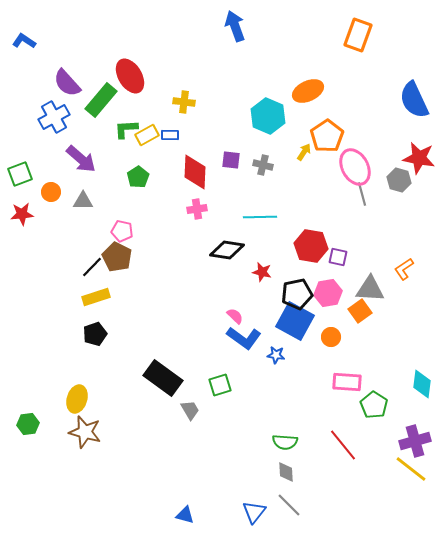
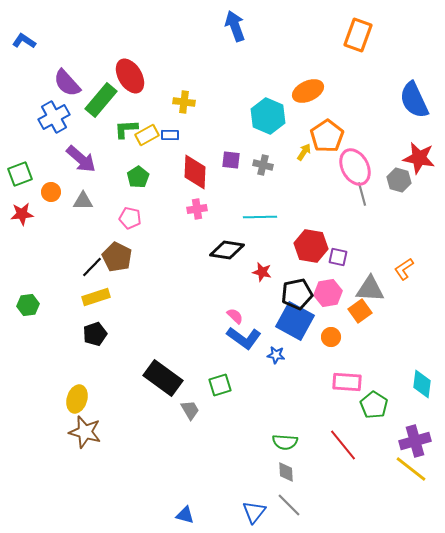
pink pentagon at (122, 231): moved 8 px right, 13 px up
green hexagon at (28, 424): moved 119 px up
